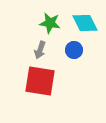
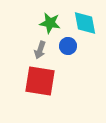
cyan diamond: rotated 16 degrees clockwise
blue circle: moved 6 px left, 4 px up
